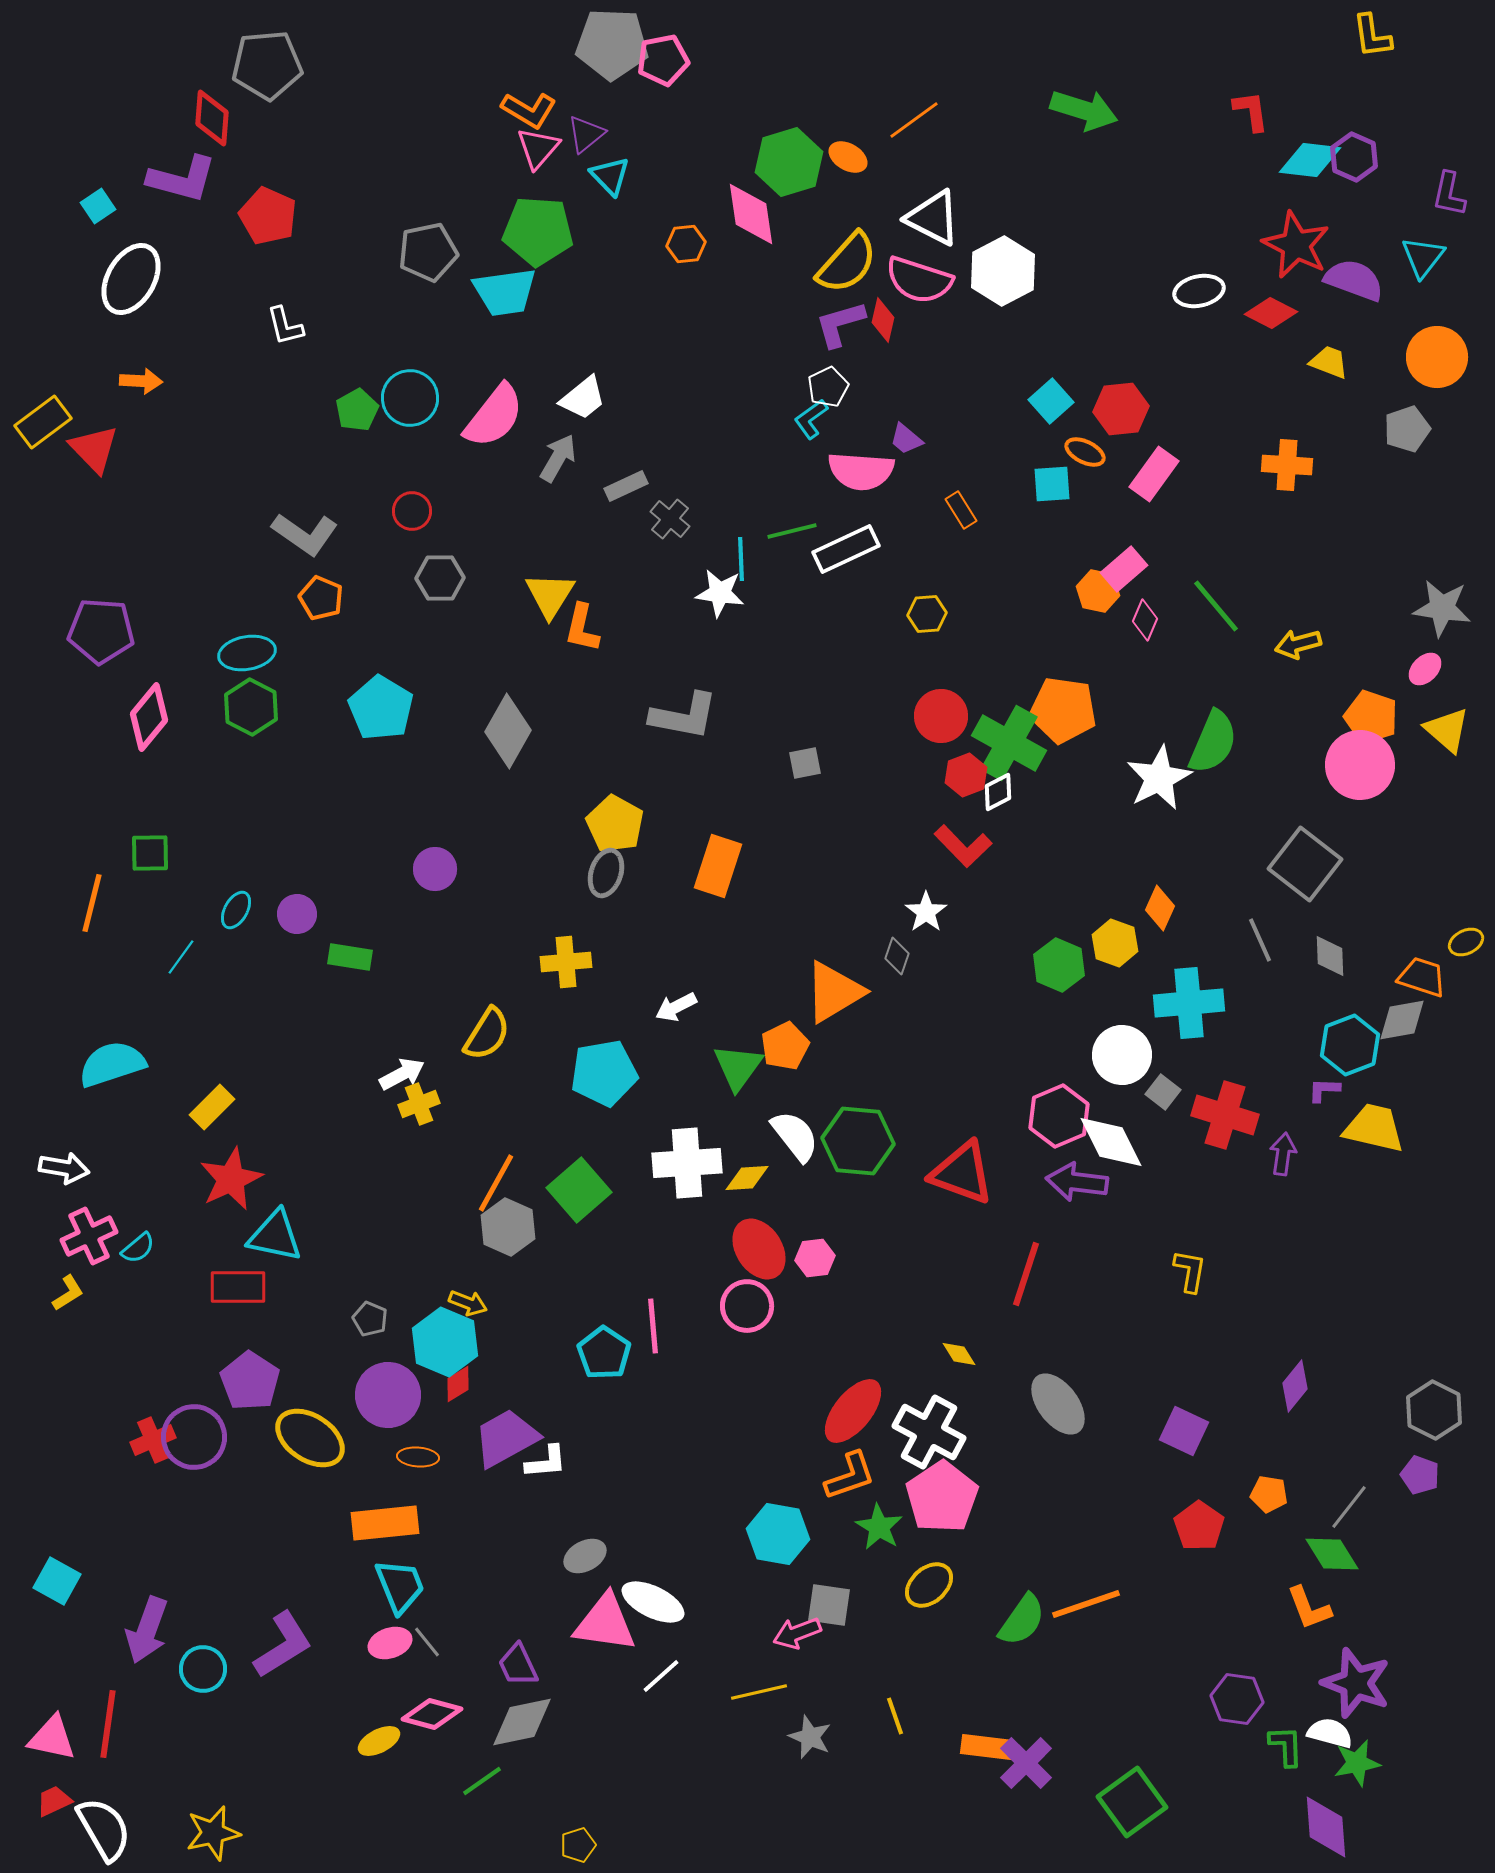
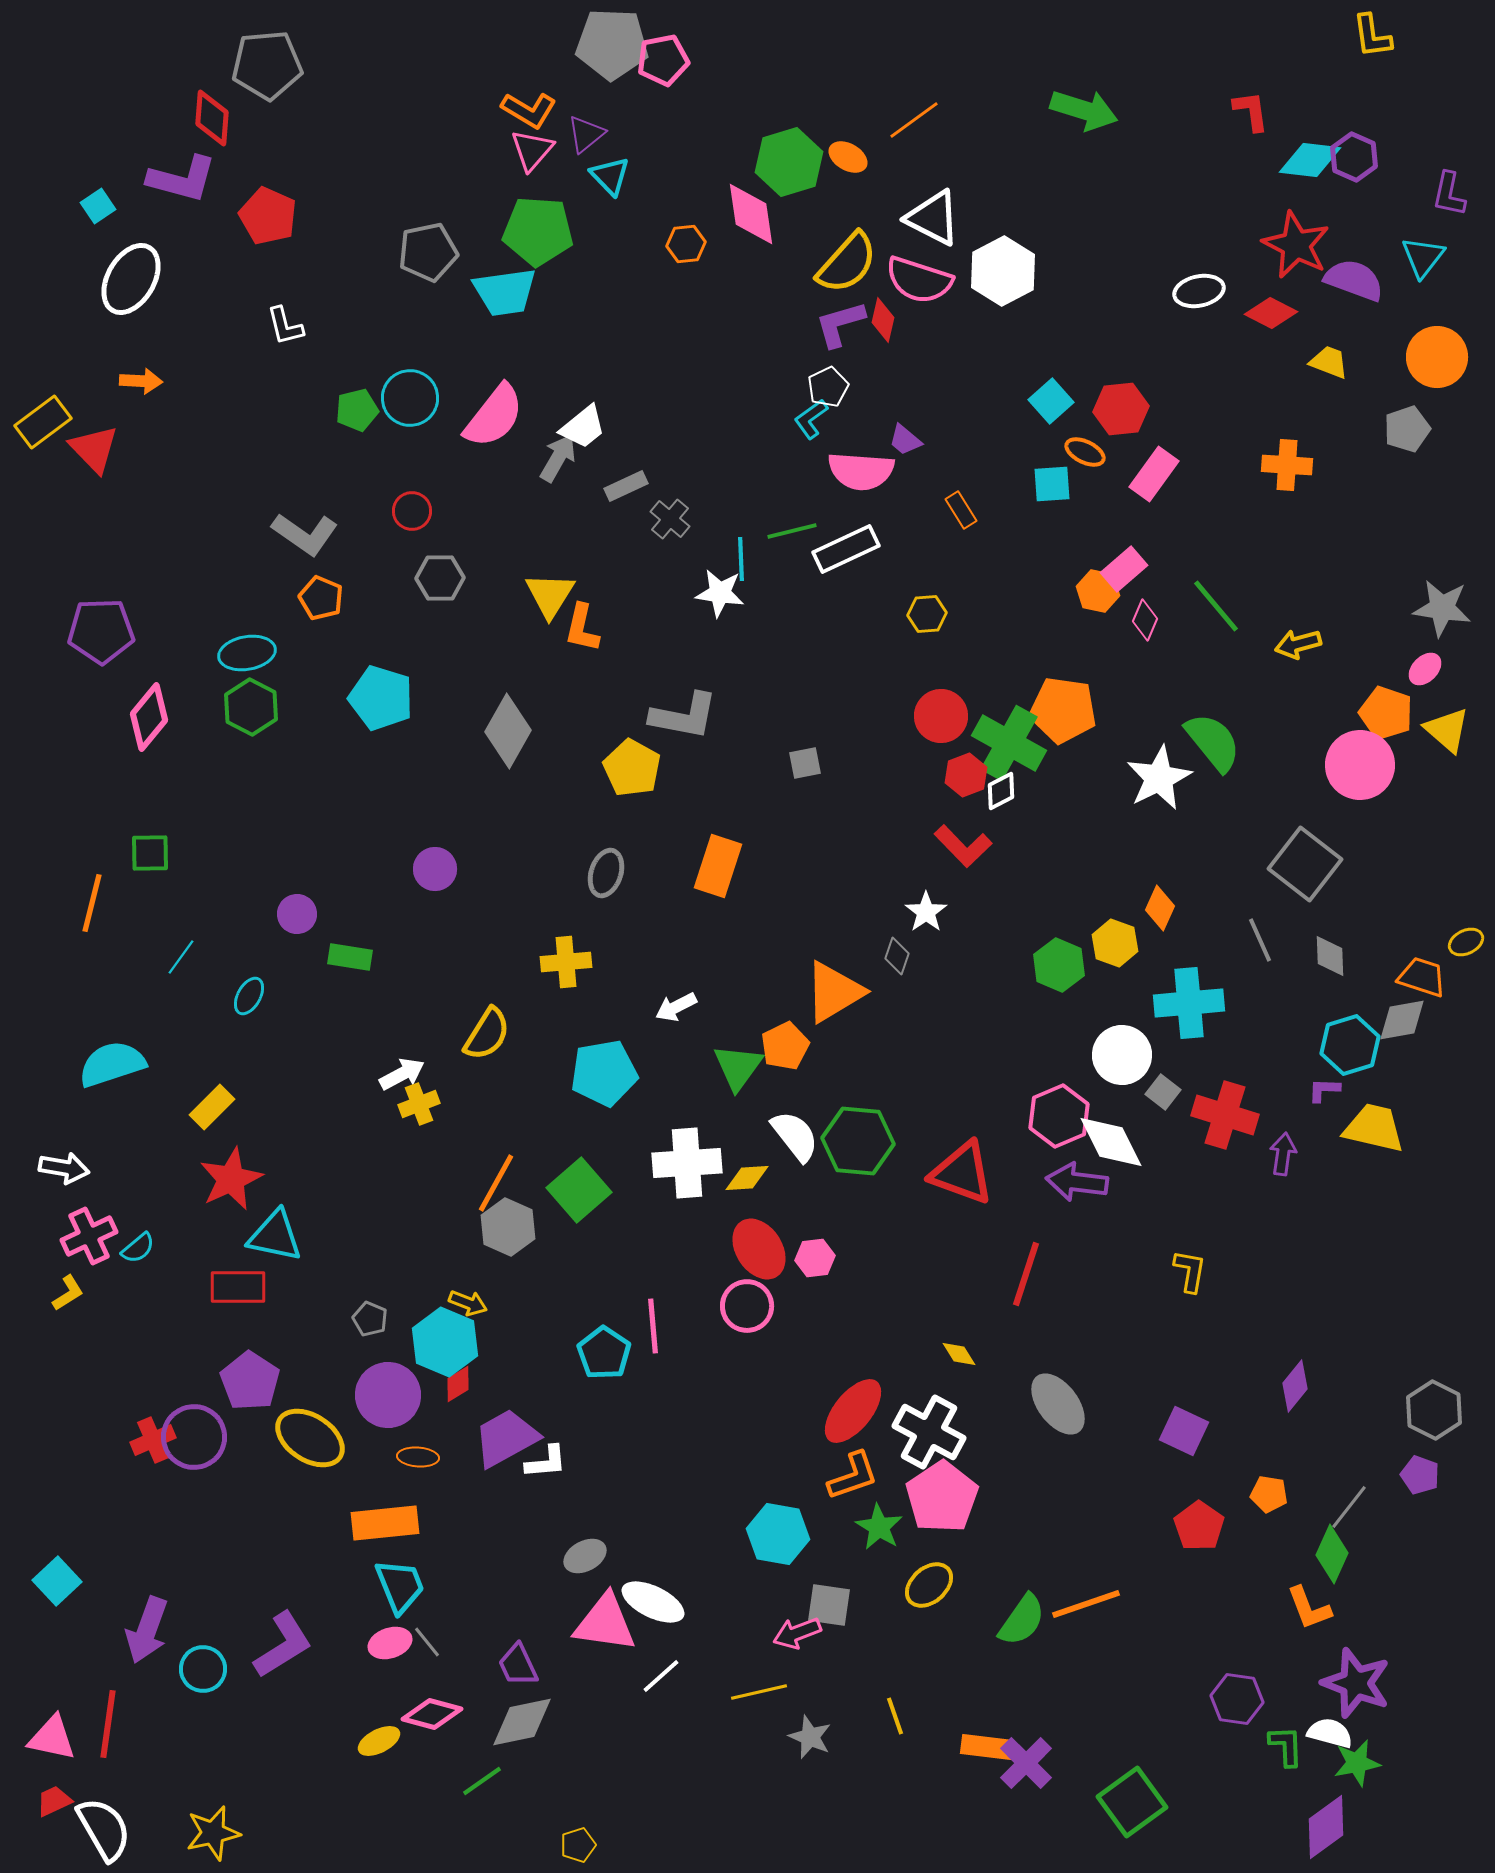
pink triangle at (538, 148): moved 6 px left, 2 px down
white trapezoid at (583, 398): moved 29 px down
green pentagon at (357, 410): rotated 15 degrees clockwise
purple trapezoid at (906, 439): moved 1 px left, 1 px down
purple pentagon at (101, 631): rotated 6 degrees counterclockwise
cyan pentagon at (381, 708): moved 10 px up; rotated 14 degrees counterclockwise
orange pentagon at (1371, 717): moved 15 px right, 4 px up
green semicircle at (1213, 742): rotated 62 degrees counterclockwise
white diamond at (998, 792): moved 3 px right, 1 px up
yellow pentagon at (615, 824): moved 17 px right, 56 px up
cyan ellipse at (236, 910): moved 13 px right, 86 px down
cyan hexagon at (1350, 1045): rotated 4 degrees clockwise
orange L-shape at (850, 1476): moved 3 px right
green diamond at (1332, 1554): rotated 56 degrees clockwise
cyan square at (57, 1581): rotated 18 degrees clockwise
purple diamond at (1326, 1827): rotated 58 degrees clockwise
